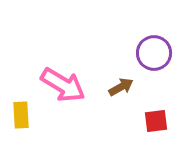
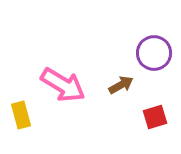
brown arrow: moved 2 px up
yellow rectangle: rotated 12 degrees counterclockwise
red square: moved 1 px left, 4 px up; rotated 10 degrees counterclockwise
